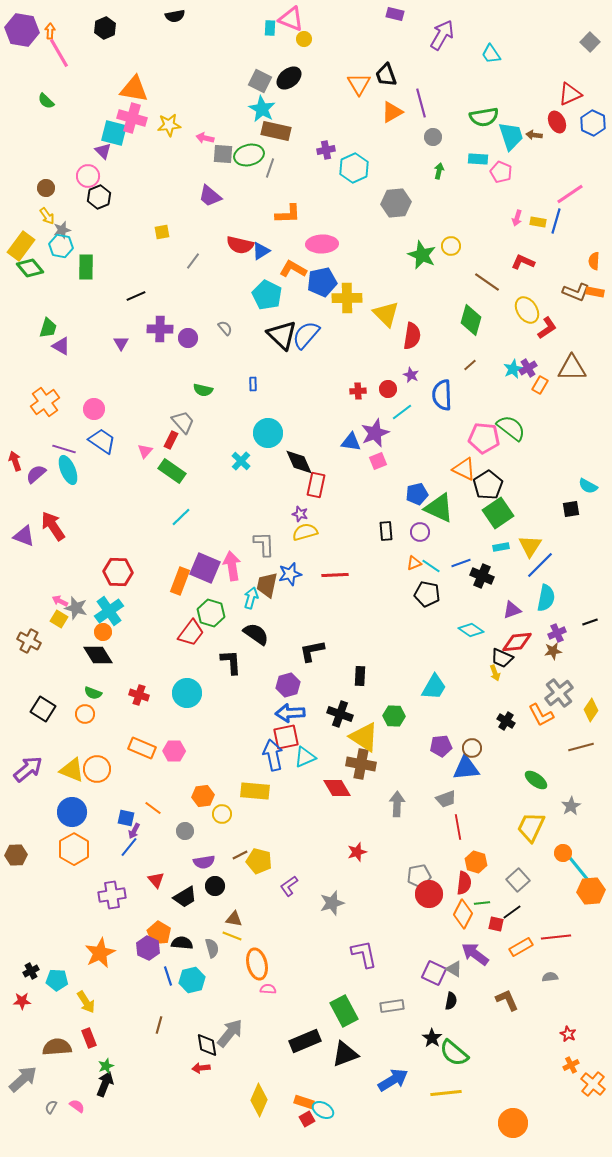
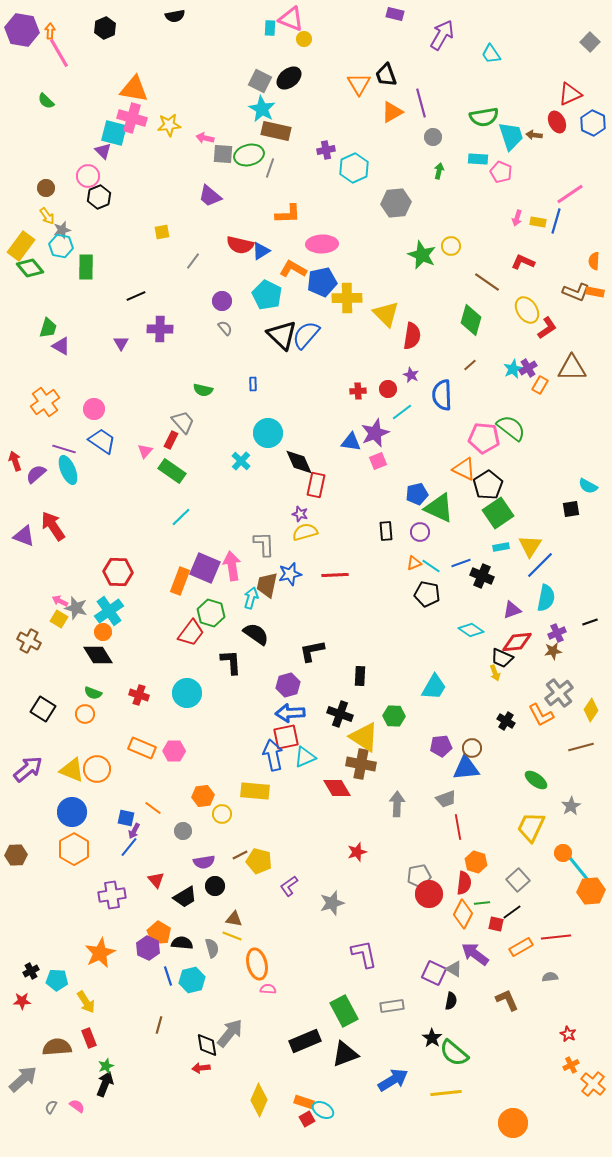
purple circle at (188, 338): moved 34 px right, 37 px up
gray circle at (185, 831): moved 2 px left
